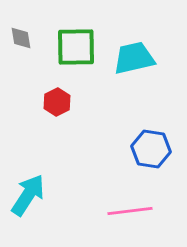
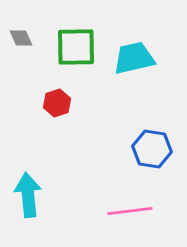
gray diamond: rotated 15 degrees counterclockwise
red hexagon: moved 1 px down; rotated 8 degrees clockwise
blue hexagon: moved 1 px right
cyan arrow: rotated 39 degrees counterclockwise
